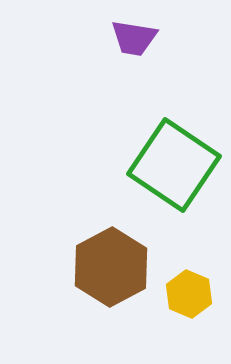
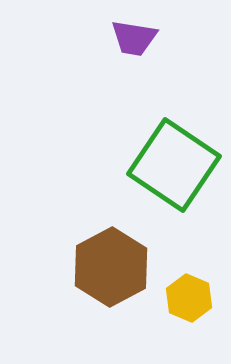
yellow hexagon: moved 4 px down
